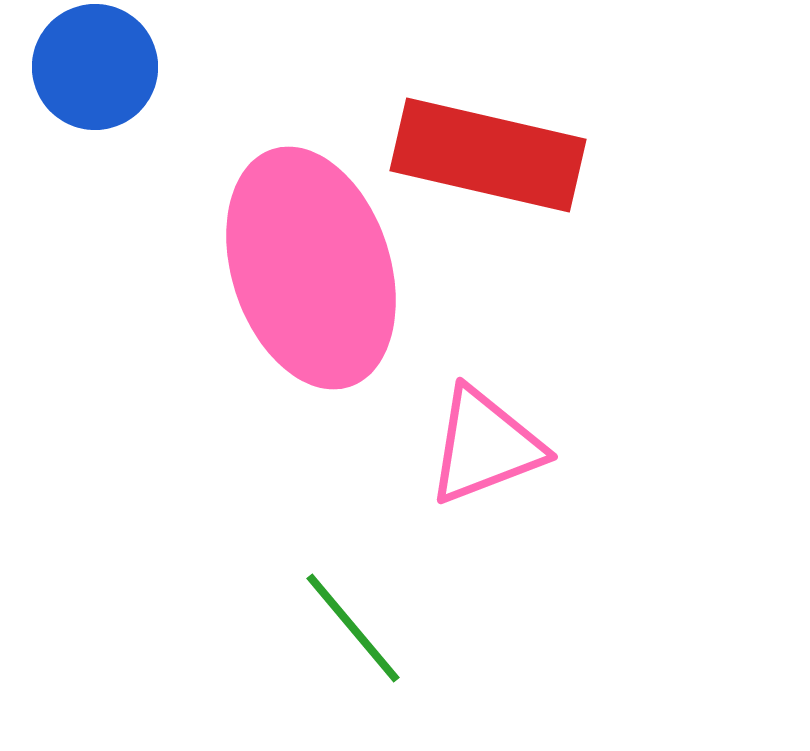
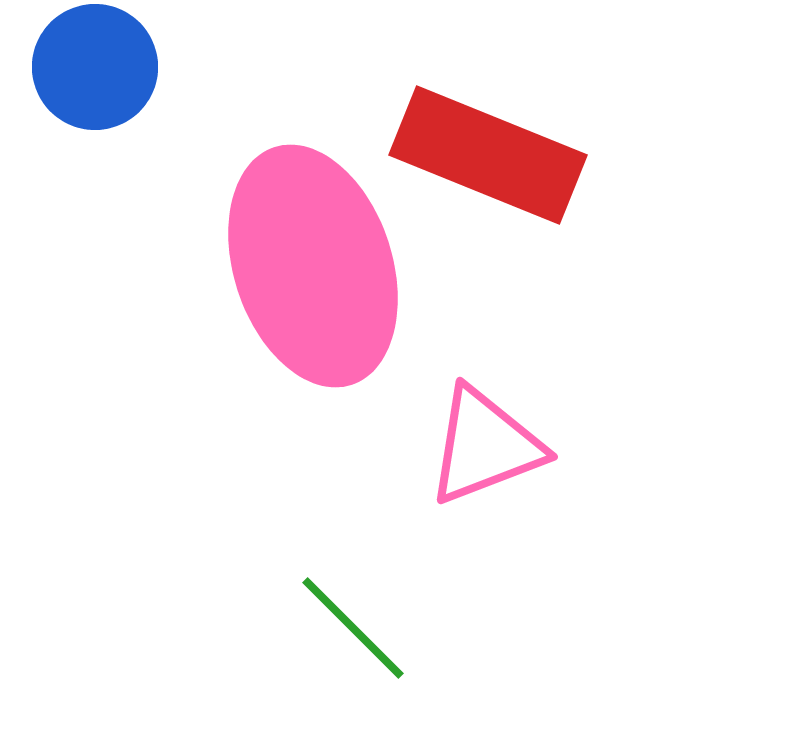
red rectangle: rotated 9 degrees clockwise
pink ellipse: moved 2 px right, 2 px up
green line: rotated 5 degrees counterclockwise
